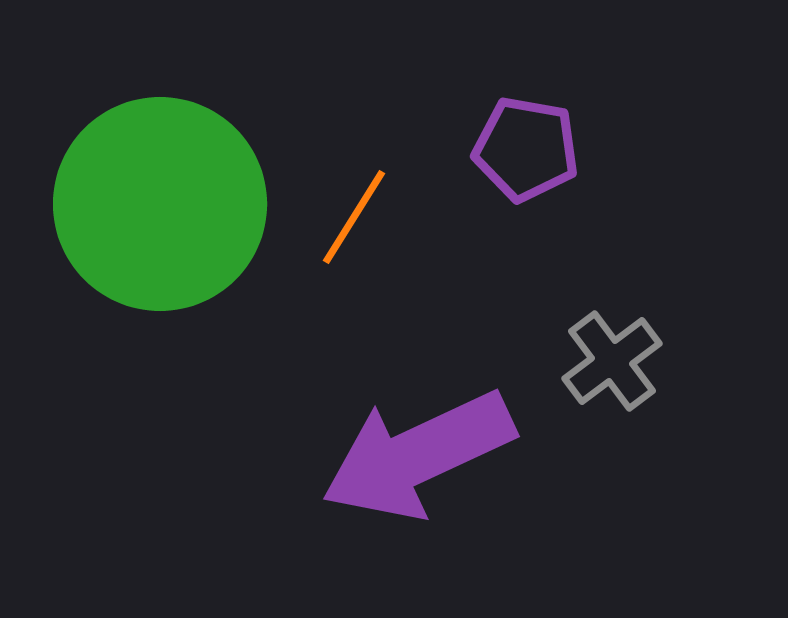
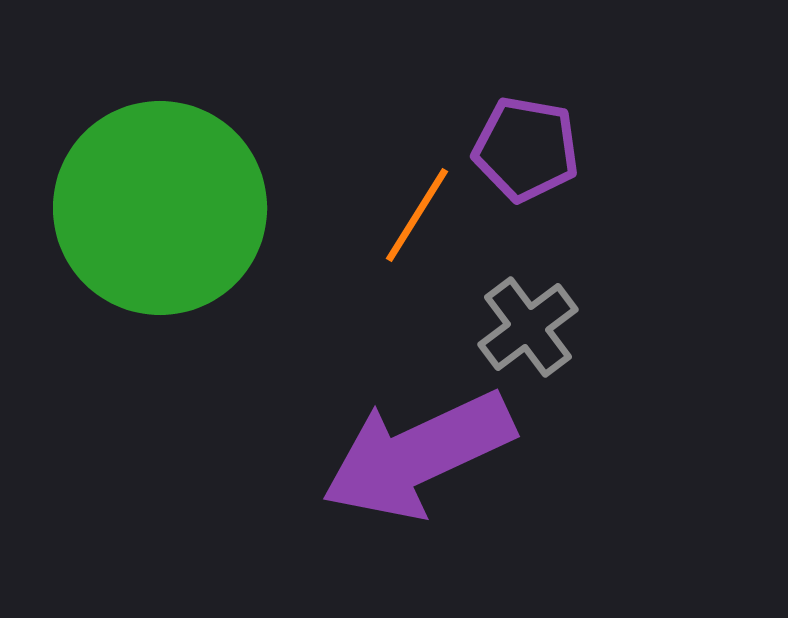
green circle: moved 4 px down
orange line: moved 63 px right, 2 px up
gray cross: moved 84 px left, 34 px up
